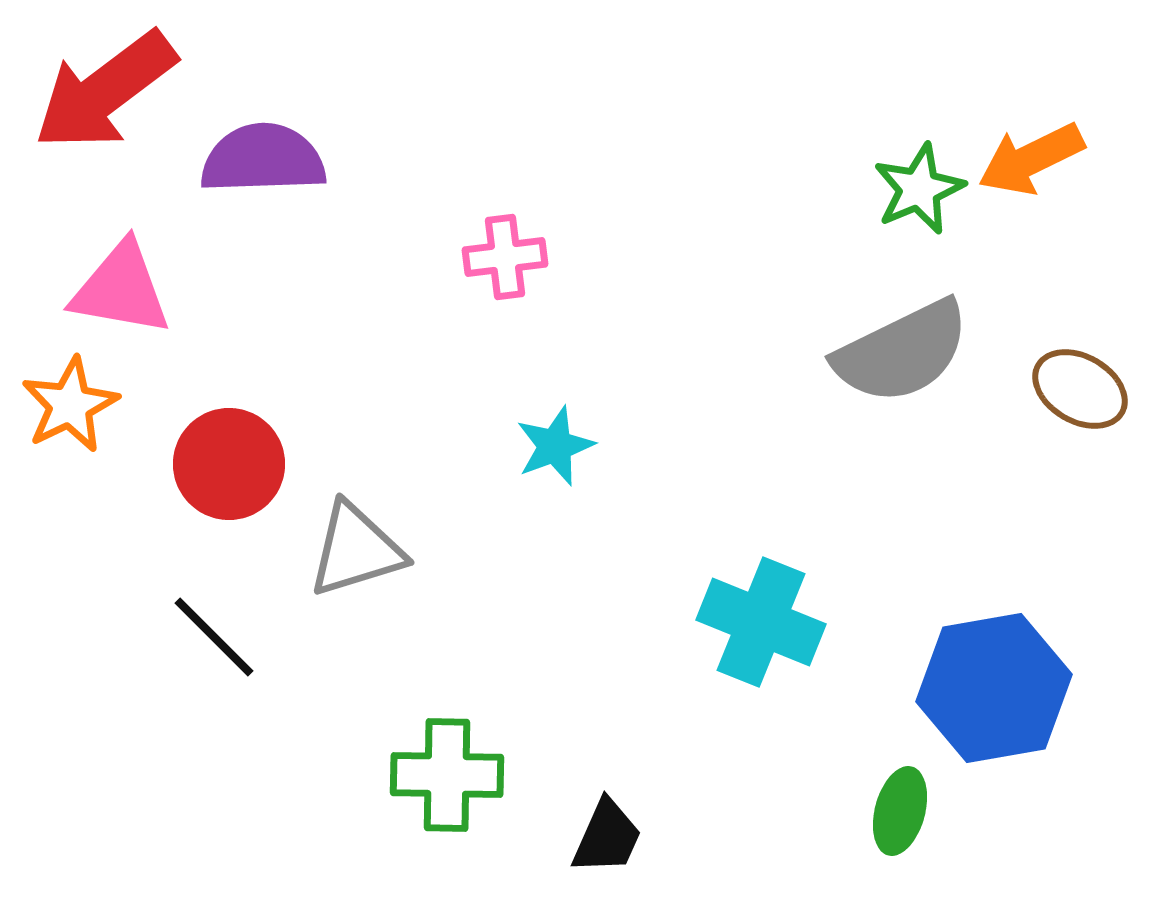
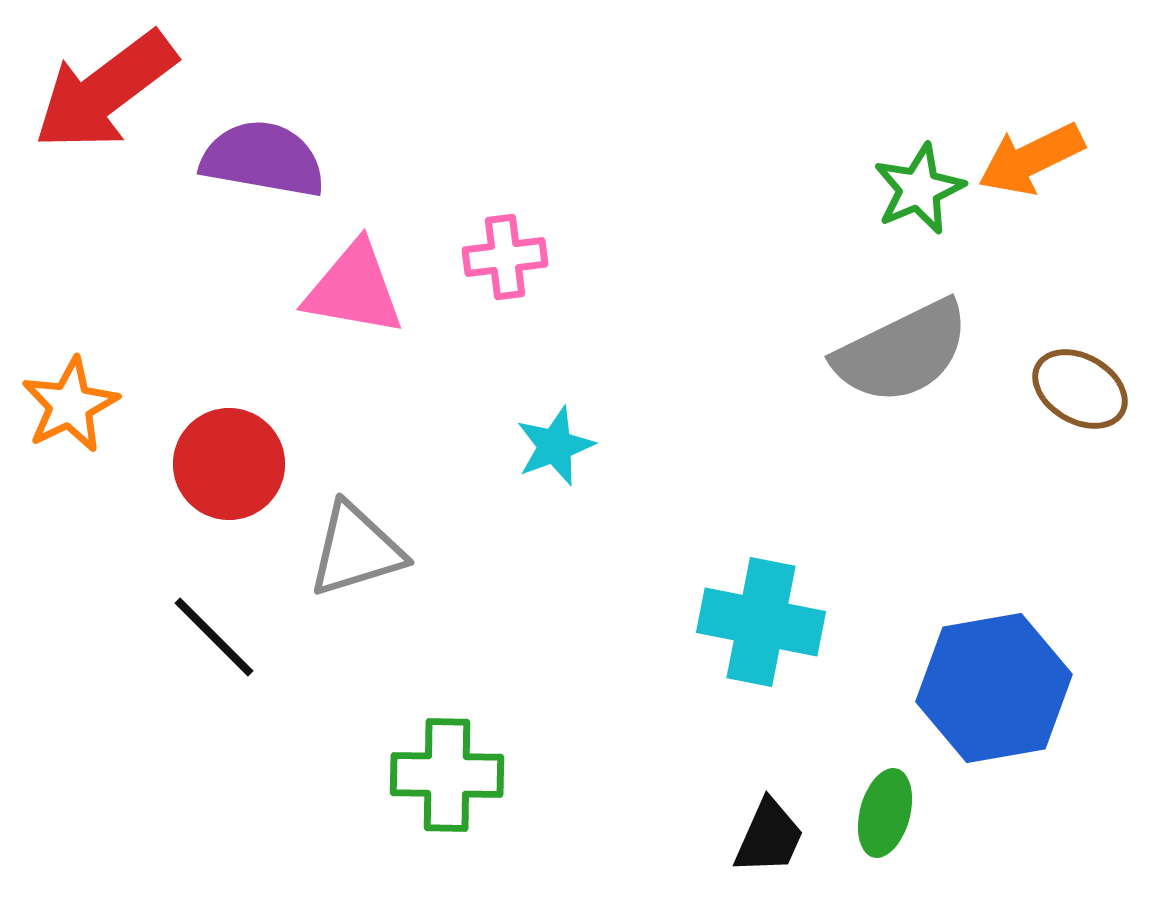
purple semicircle: rotated 12 degrees clockwise
pink triangle: moved 233 px right
cyan cross: rotated 11 degrees counterclockwise
green ellipse: moved 15 px left, 2 px down
black trapezoid: moved 162 px right
